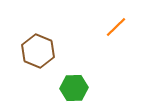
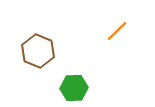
orange line: moved 1 px right, 4 px down
